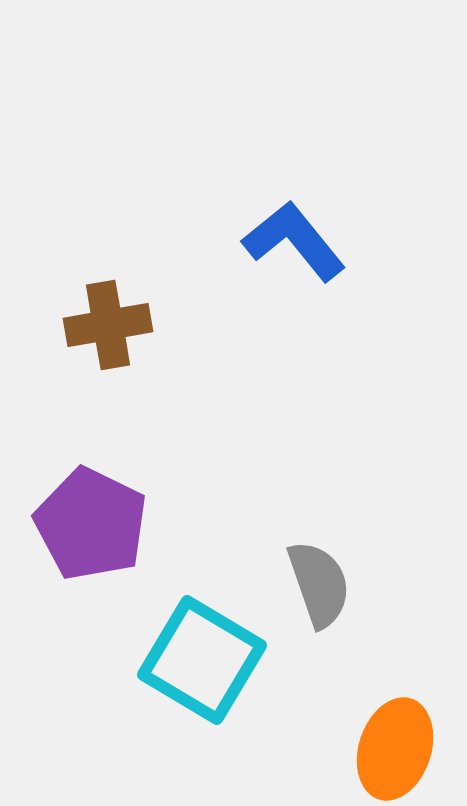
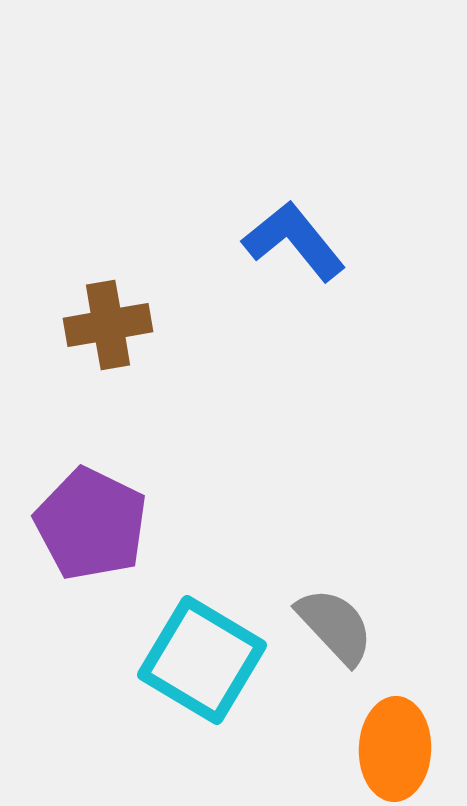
gray semicircle: moved 16 px right, 42 px down; rotated 24 degrees counterclockwise
orange ellipse: rotated 16 degrees counterclockwise
